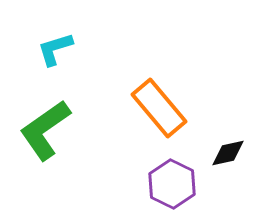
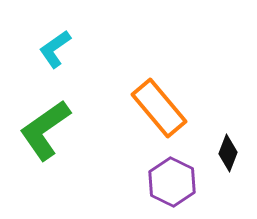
cyan L-shape: rotated 18 degrees counterclockwise
black diamond: rotated 57 degrees counterclockwise
purple hexagon: moved 2 px up
